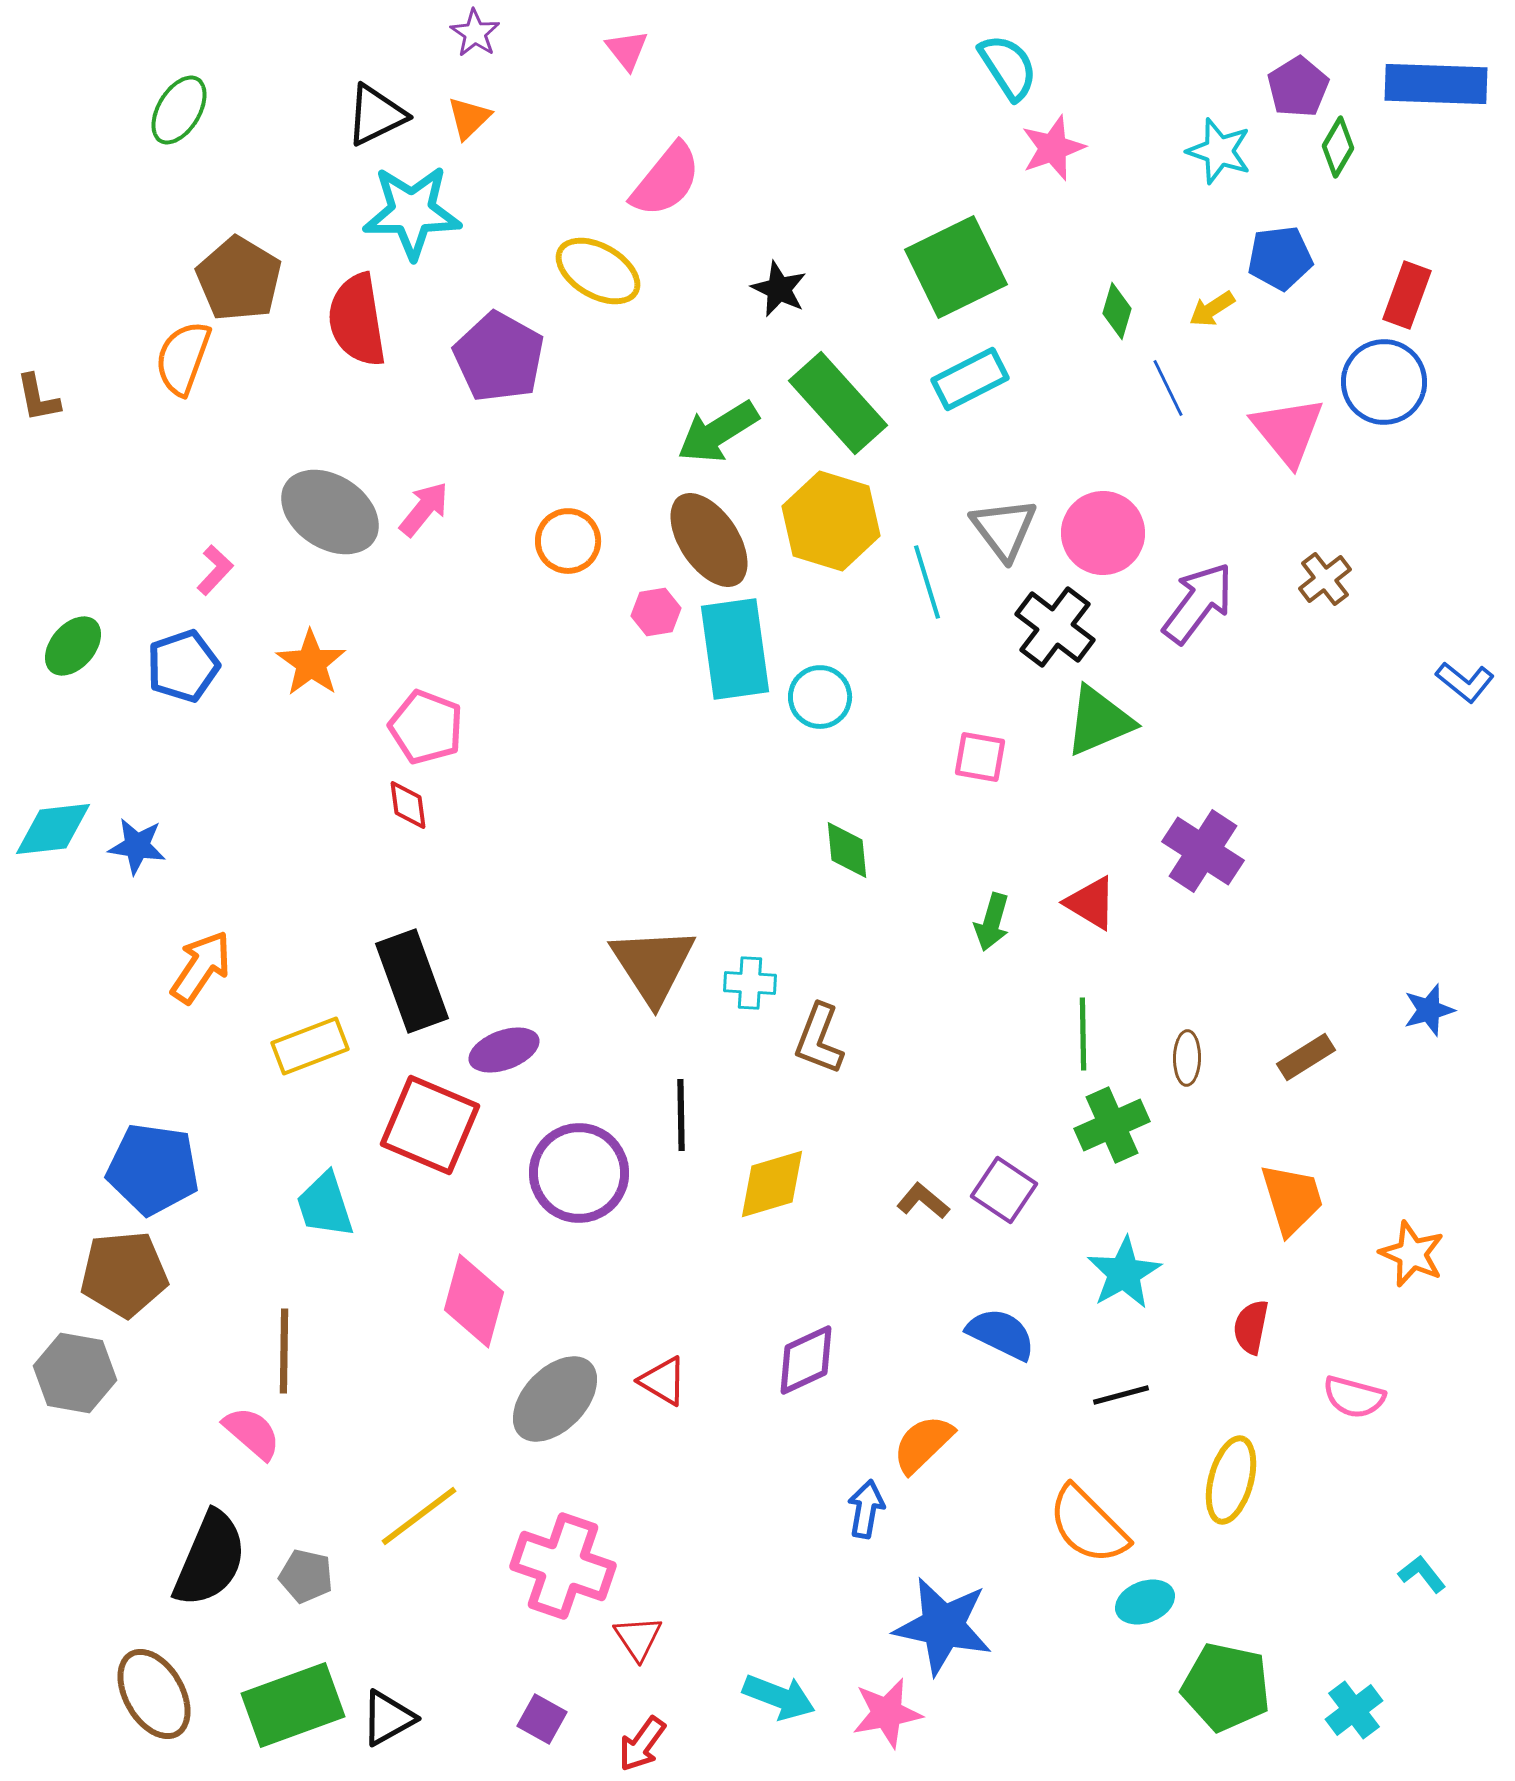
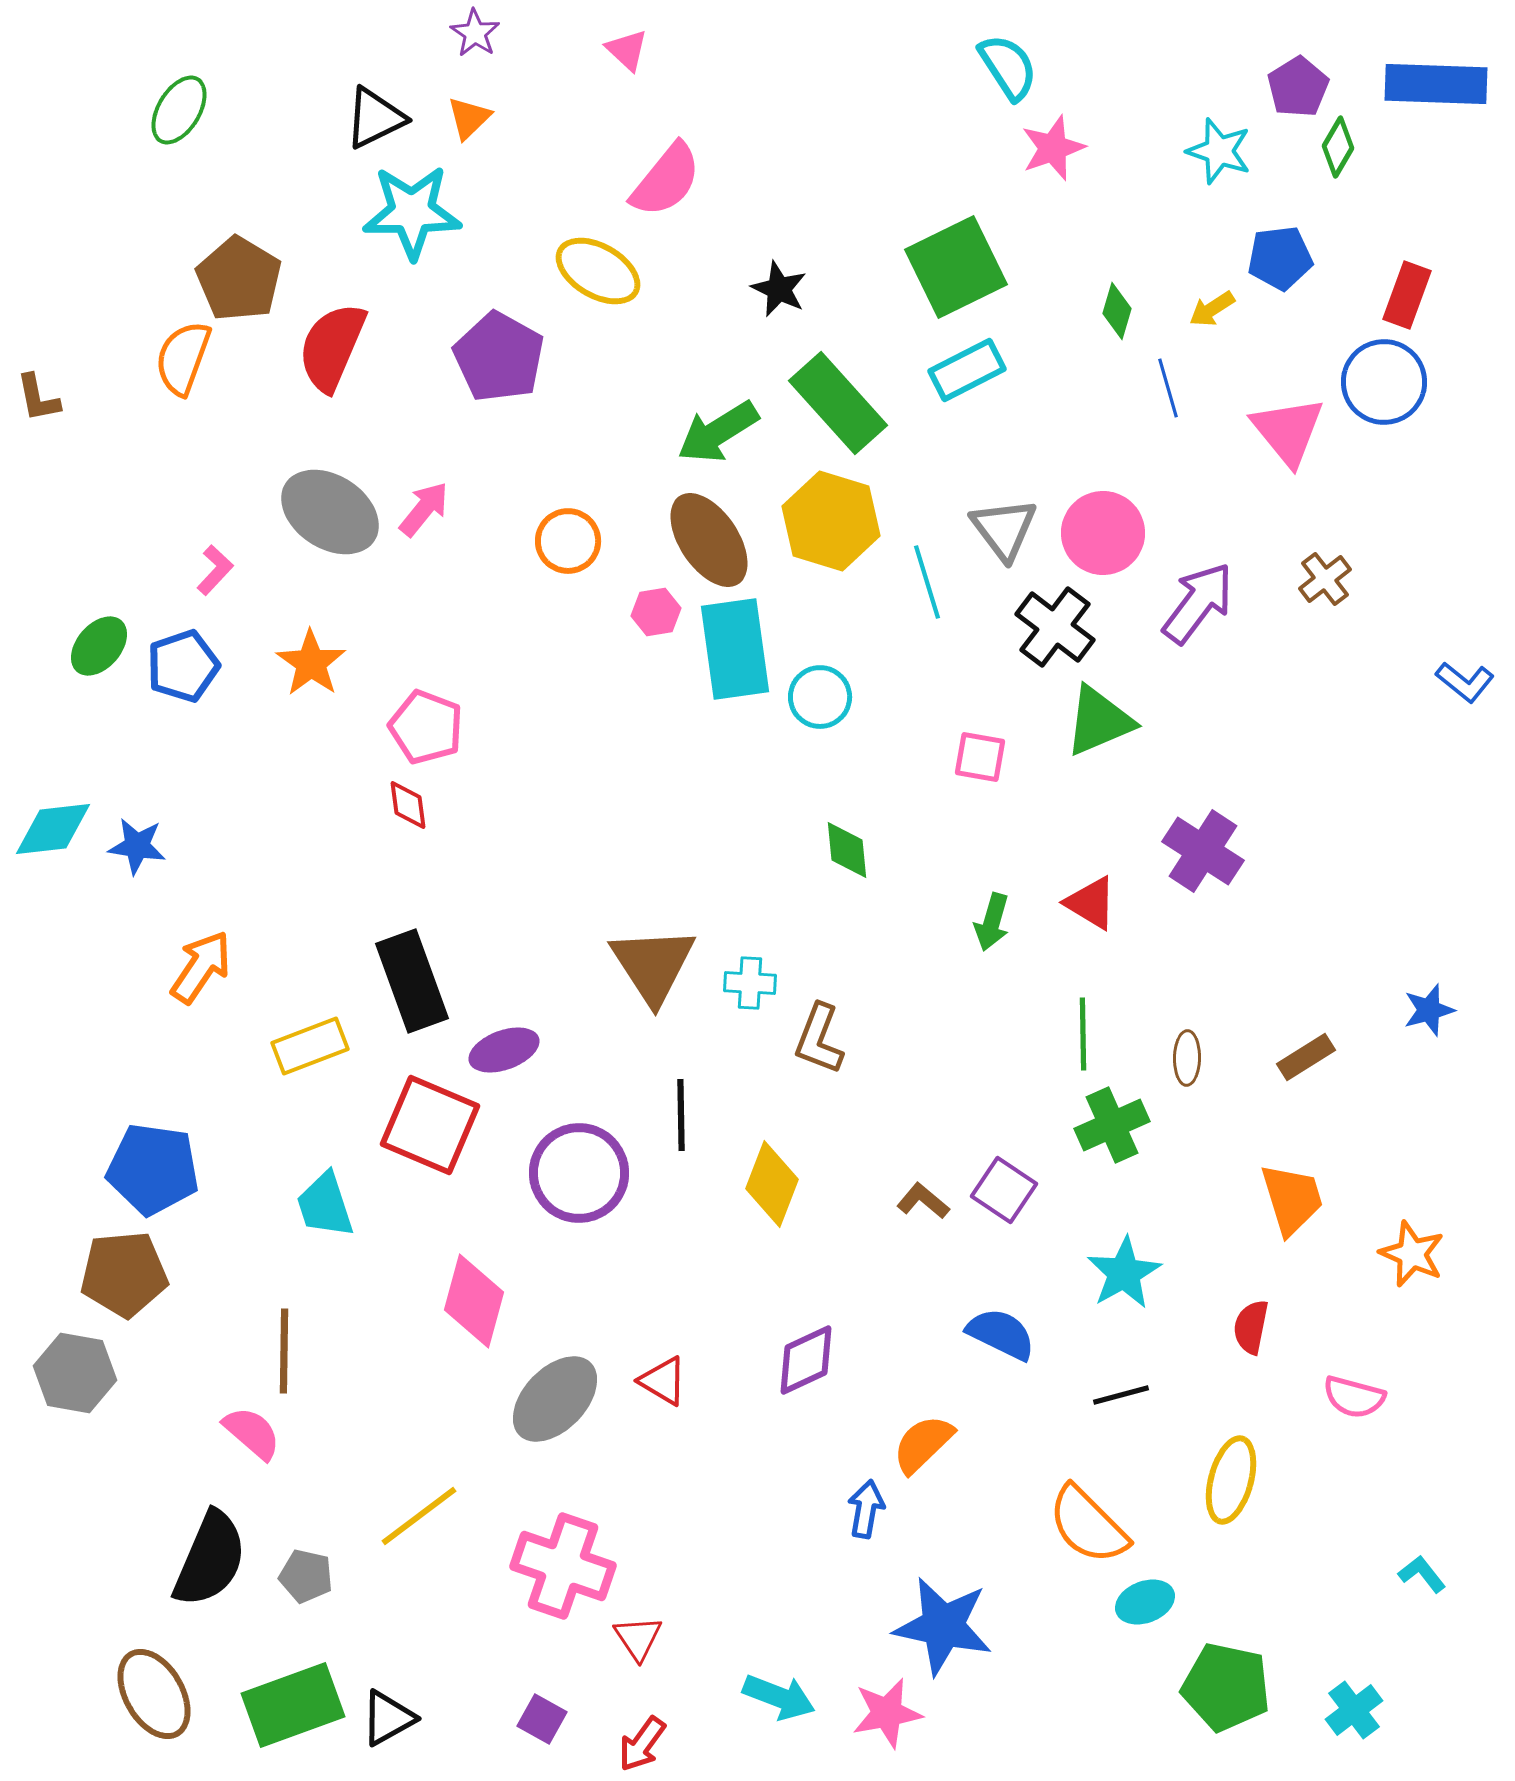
pink triangle at (627, 50): rotated 9 degrees counterclockwise
black triangle at (376, 115): moved 1 px left, 3 px down
red semicircle at (357, 320): moved 25 px left, 27 px down; rotated 32 degrees clockwise
cyan rectangle at (970, 379): moved 3 px left, 9 px up
blue line at (1168, 388): rotated 10 degrees clockwise
green ellipse at (73, 646): moved 26 px right
yellow diamond at (772, 1184): rotated 52 degrees counterclockwise
